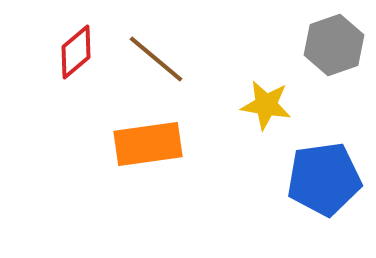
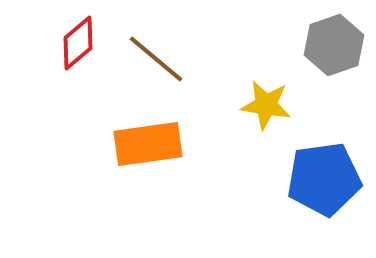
red diamond: moved 2 px right, 9 px up
